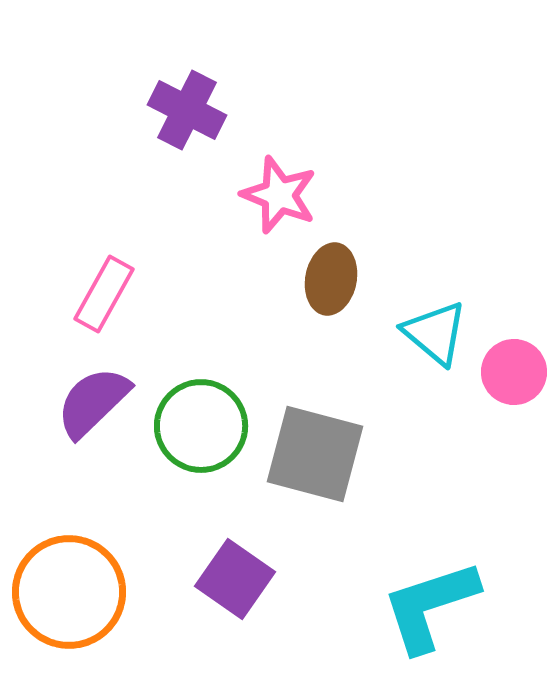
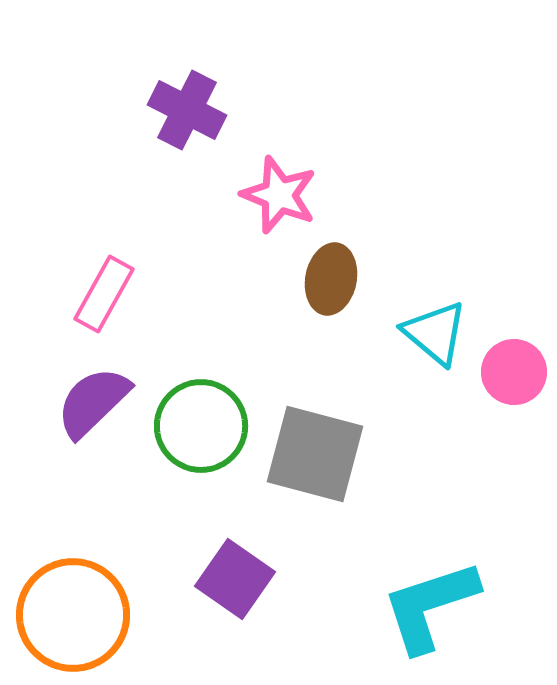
orange circle: moved 4 px right, 23 px down
